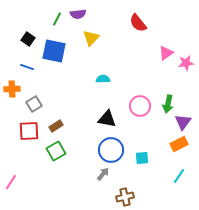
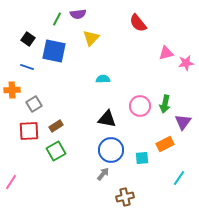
pink triangle: rotated 21 degrees clockwise
orange cross: moved 1 px down
green arrow: moved 3 px left
orange rectangle: moved 14 px left
cyan line: moved 2 px down
